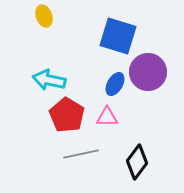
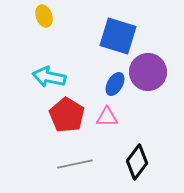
cyan arrow: moved 3 px up
gray line: moved 6 px left, 10 px down
